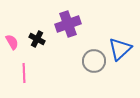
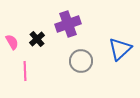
black cross: rotated 21 degrees clockwise
gray circle: moved 13 px left
pink line: moved 1 px right, 2 px up
